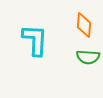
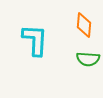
green semicircle: moved 2 px down
